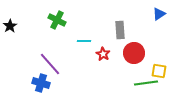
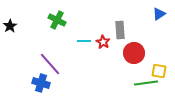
red star: moved 12 px up
